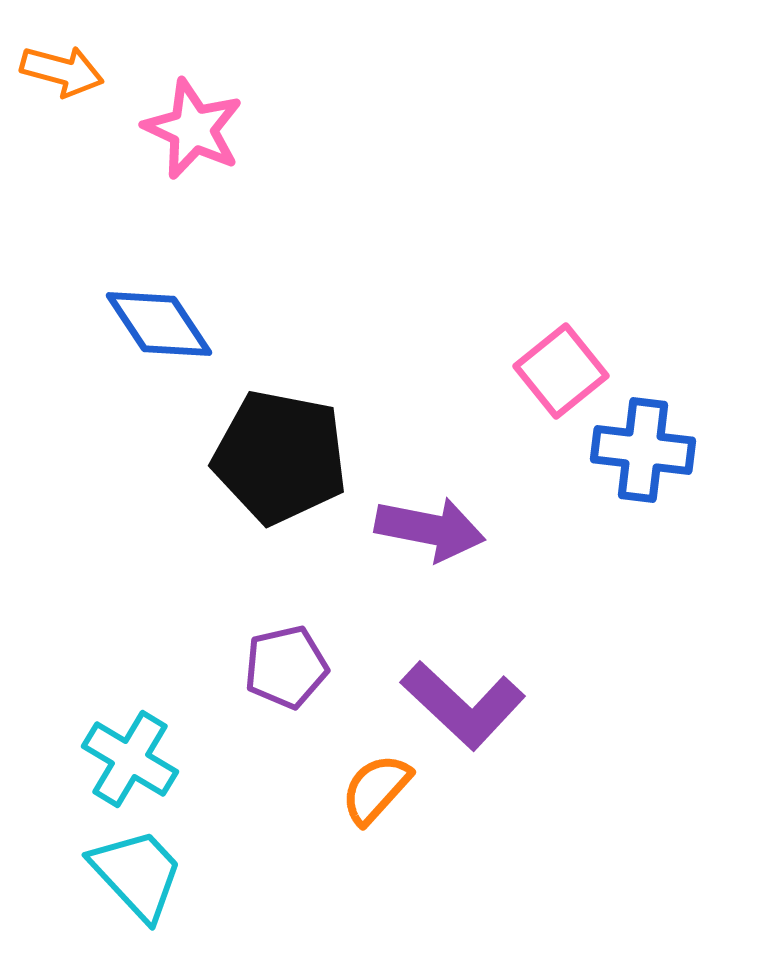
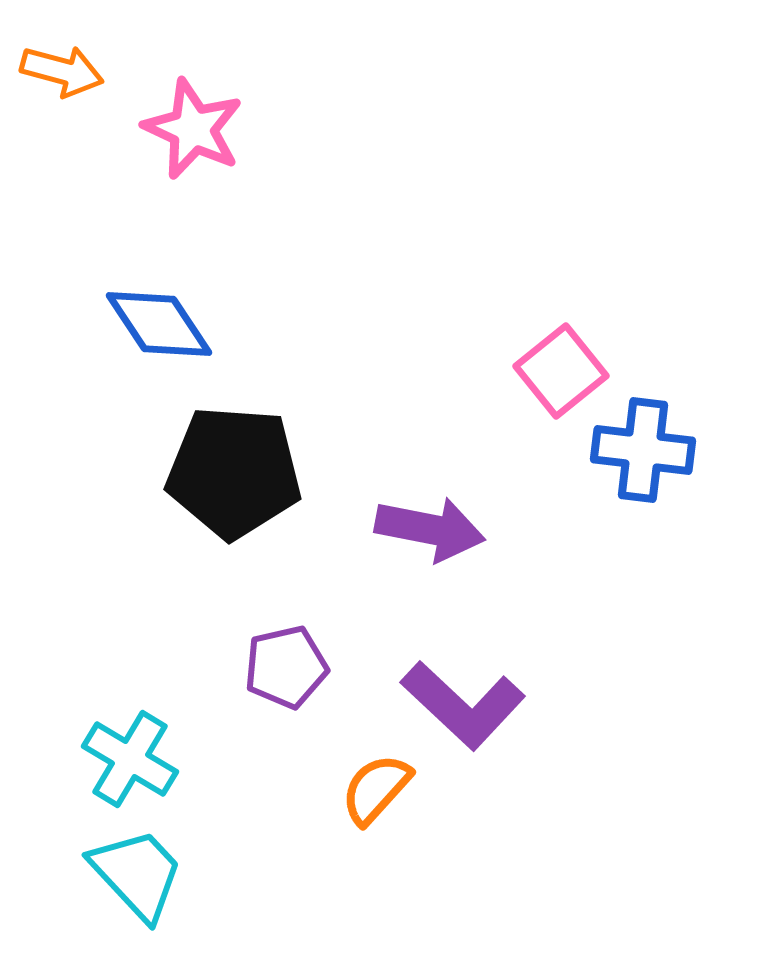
black pentagon: moved 46 px left, 15 px down; rotated 7 degrees counterclockwise
